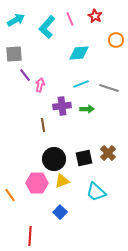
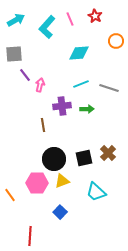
orange circle: moved 1 px down
